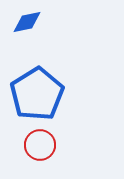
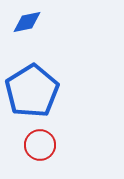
blue pentagon: moved 5 px left, 3 px up
